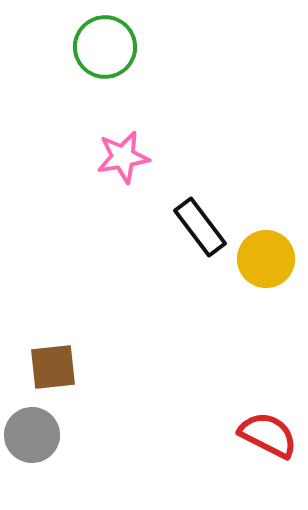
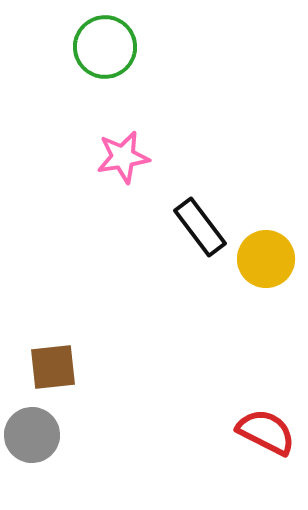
red semicircle: moved 2 px left, 3 px up
